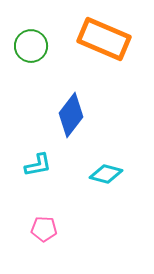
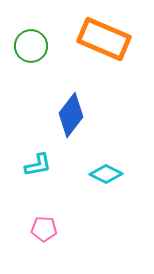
cyan diamond: rotated 12 degrees clockwise
